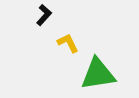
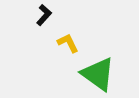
green triangle: rotated 45 degrees clockwise
